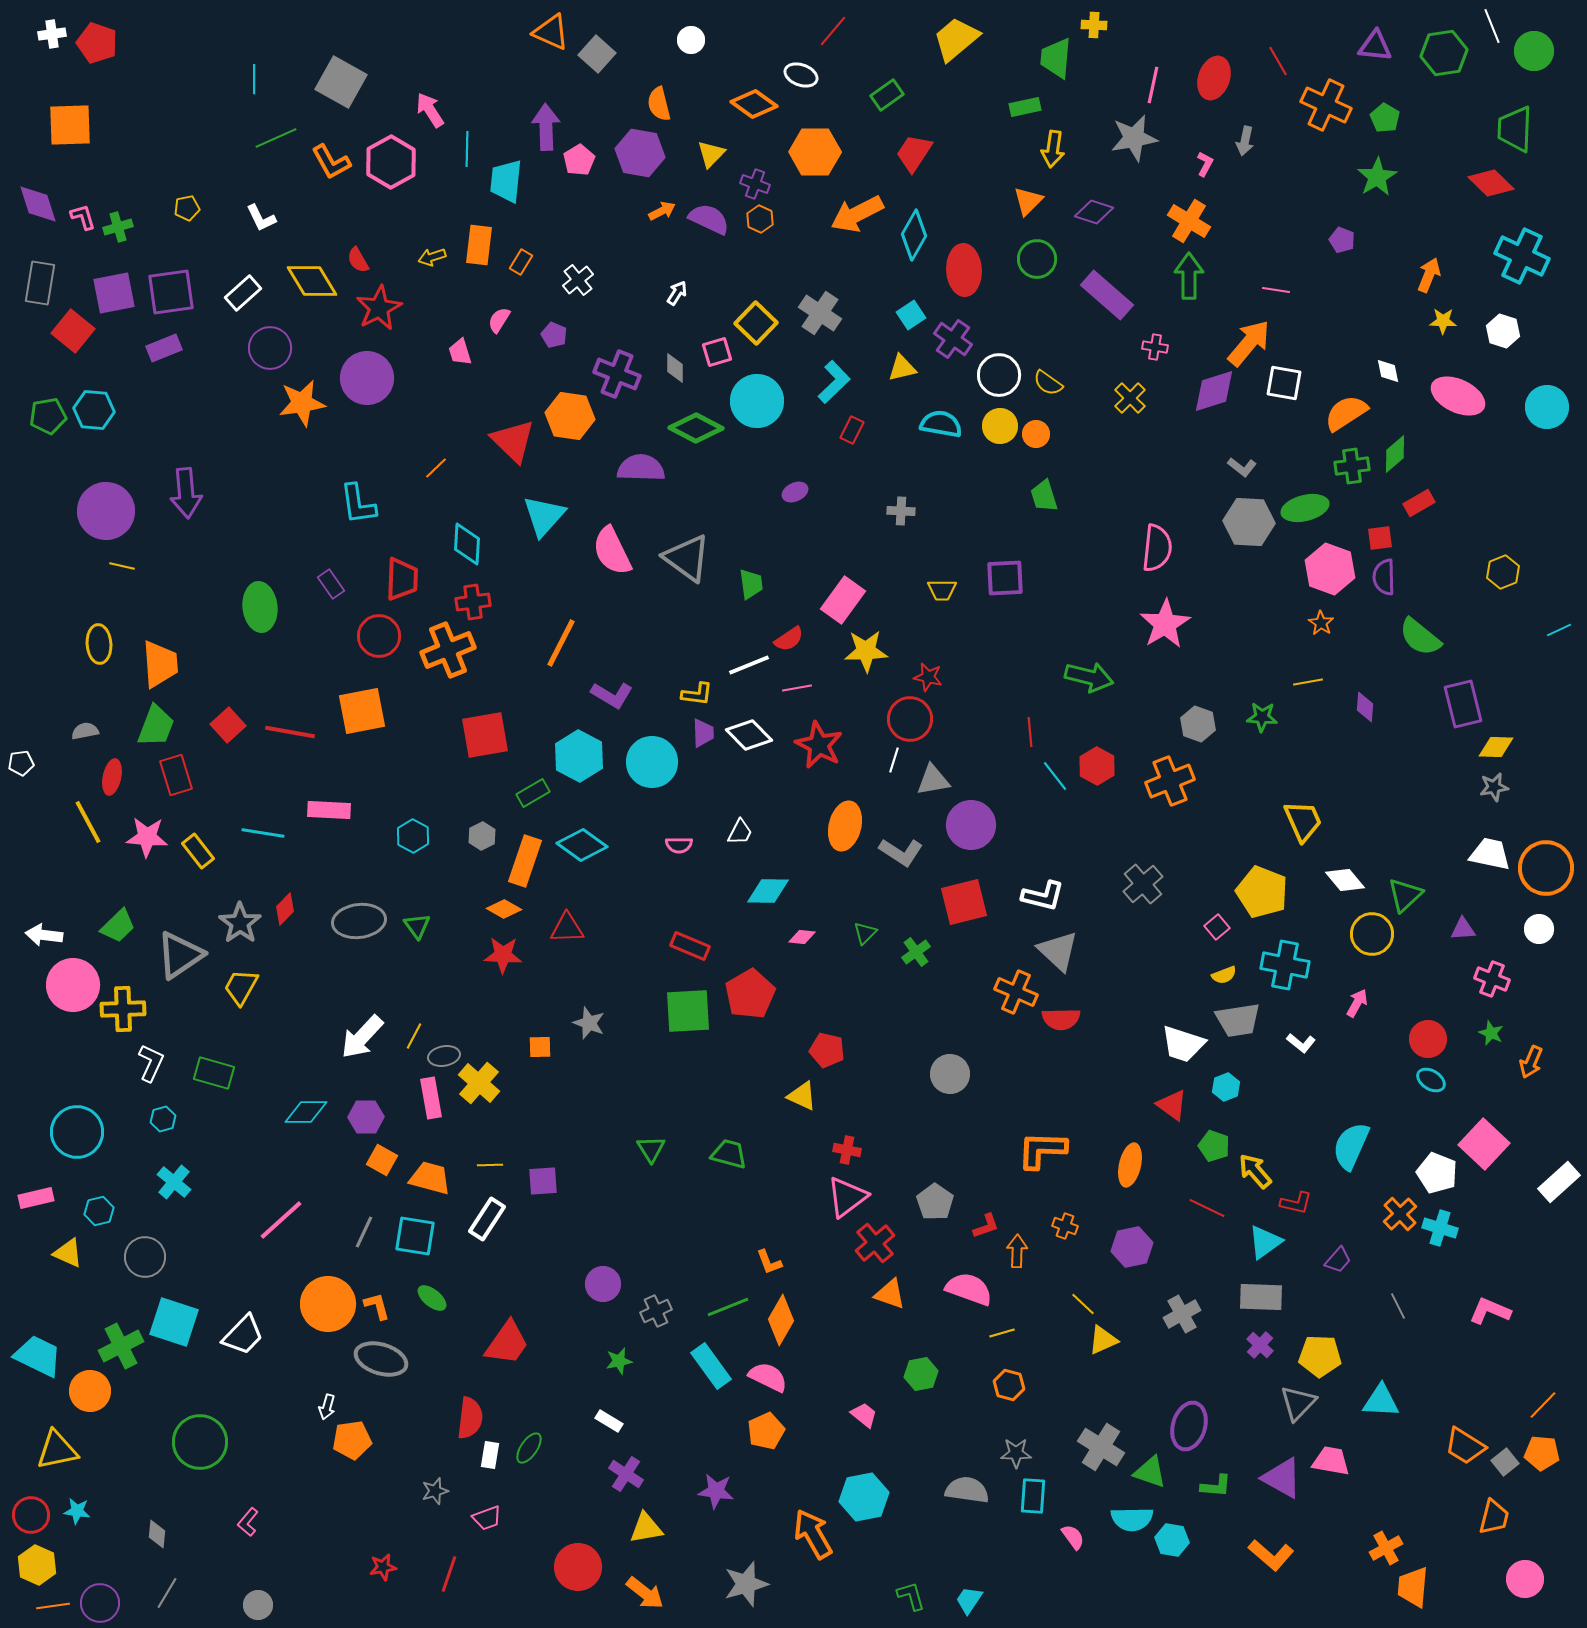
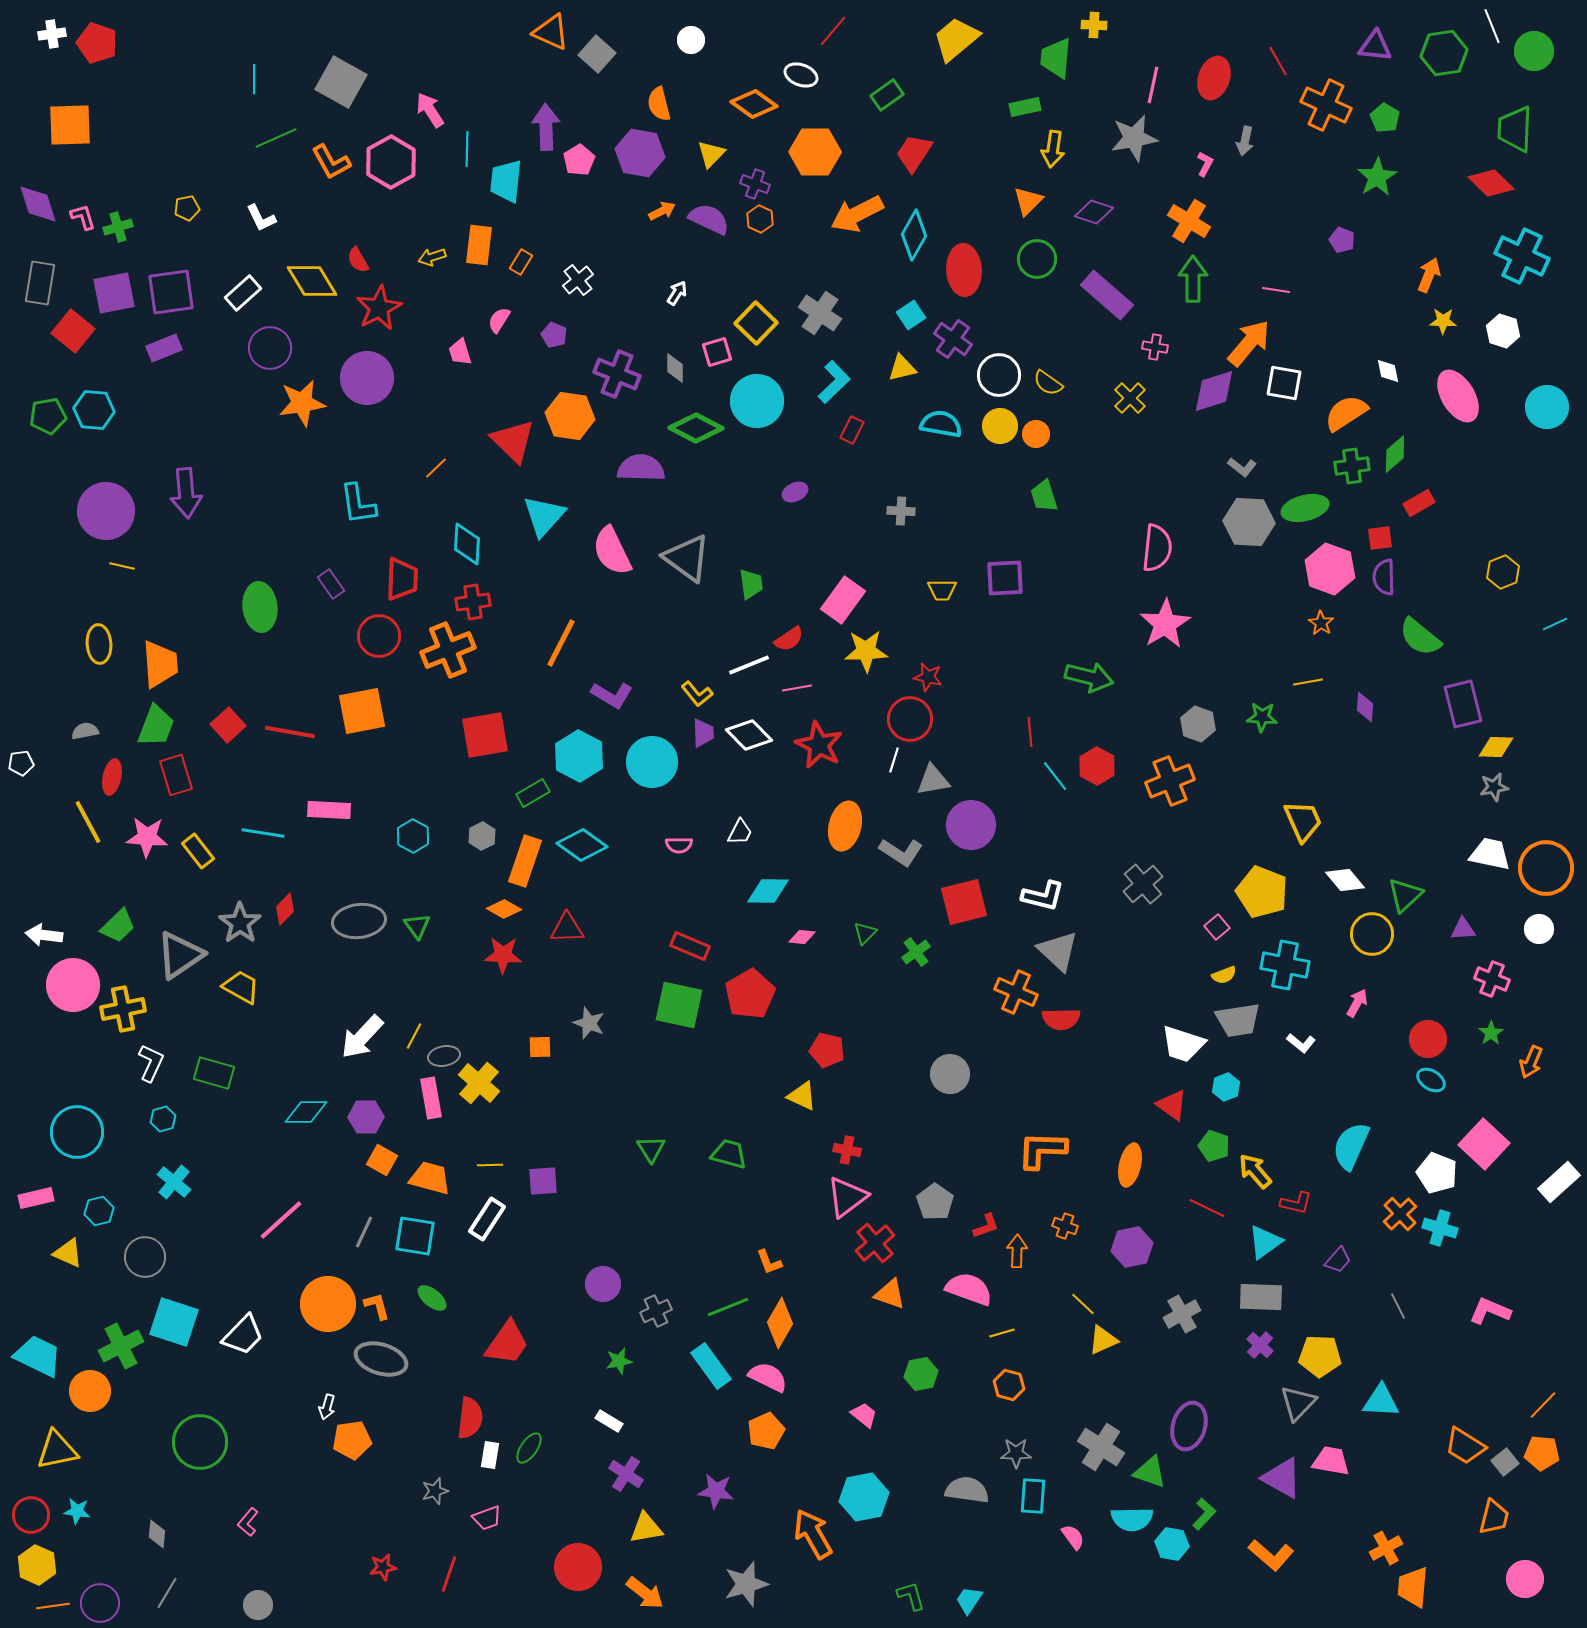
green arrow at (1189, 276): moved 4 px right, 3 px down
pink ellipse at (1458, 396): rotated 34 degrees clockwise
cyan line at (1559, 630): moved 4 px left, 6 px up
yellow L-shape at (697, 694): rotated 44 degrees clockwise
yellow trapezoid at (241, 987): rotated 90 degrees clockwise
yellow cross at (123, 1009): rotated 9 degrees counterclockwise
green square at (688, 1011): moved 9 px left, 6 px up; rotated 15 degrees clockwise
green star at (1491, 1033): rotated 15 degrees clockwise
orange diamond at (781, 1320): moved 1 px left, 3 px down
green L-shape at (1216, 1486): moved 12 px left, 28 px down; rotated 52 degrees counterclockwise
cyan hexagon at (1172, 1540): moved 4 px down
